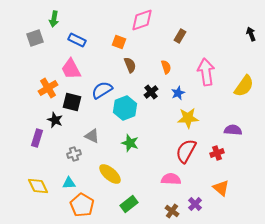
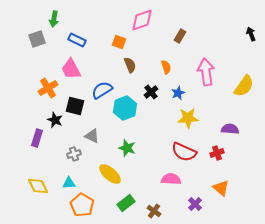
gray square: moved 2 px right, 1 px down
black square: moved 3 px right, 4 px down
purple semicircle: moved 3 px left, 1 px up
green star: moved 3 px left, 5 px down
red semicircle: moved 2 px left, 1 px down; rotated 95 degrees counterclockwise
green rectangle: moved 3 px left, 1 px up
brown cross: moved 18 px left
